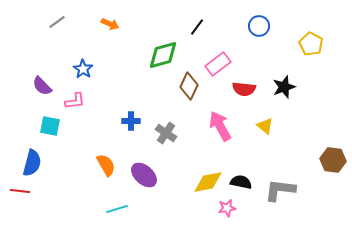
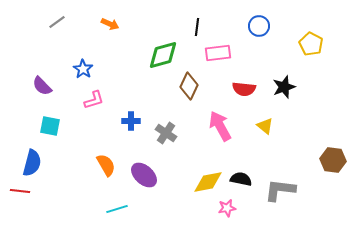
black line: rotated 30 degrees counterclockwise
pink rectangle: moved 11 px up; rotated 30 degrees clockwise
pink L-shape: moved 19 px right, 1 px up; rotated 10 degrees counterclockwise
black semicircle: moved 3 px up
